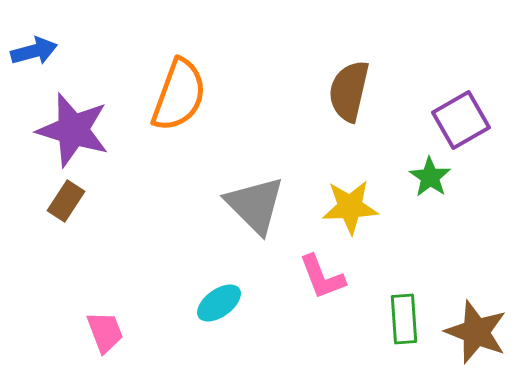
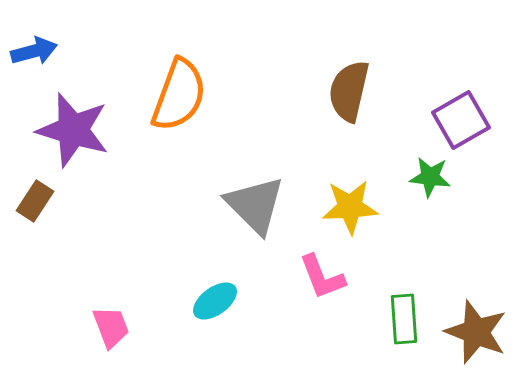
green star: rotated 27 degrees counterclockwise
brown rectangle: moved 31 px left
cyan ellipse: moved 4 px left, 2 px up
pink trapezoid: moved 6 px right, 5 px up
